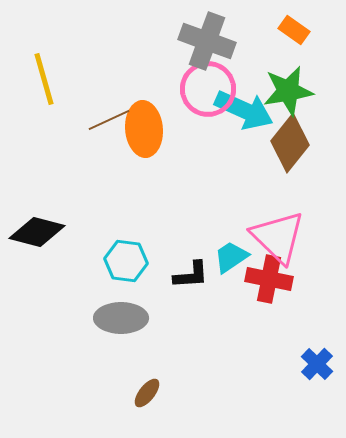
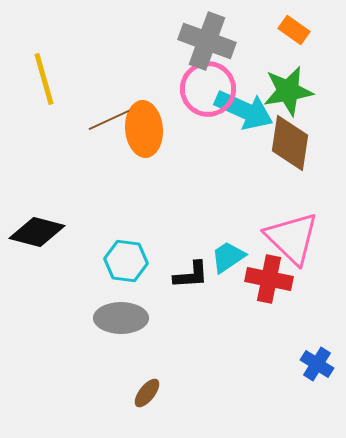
brown diamond: rotated 30 degrees counterclockwise
pink triangle: moved 14 px right, 1 px down
cyan trapezoid: moved 3 px left
blue cross: rotated 12 degrees counterclockwise
